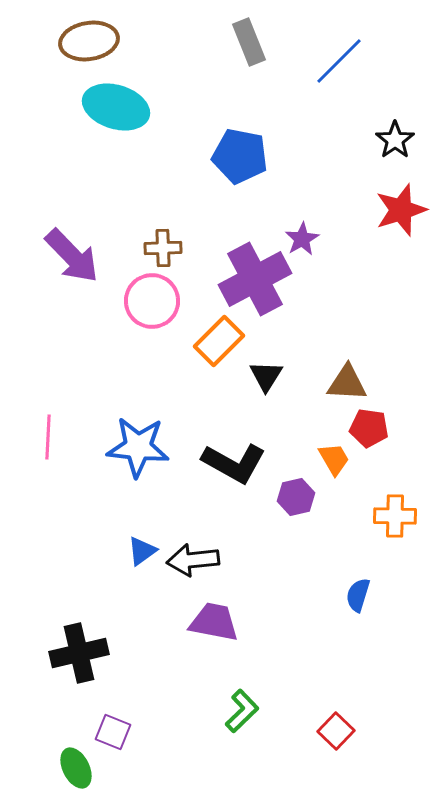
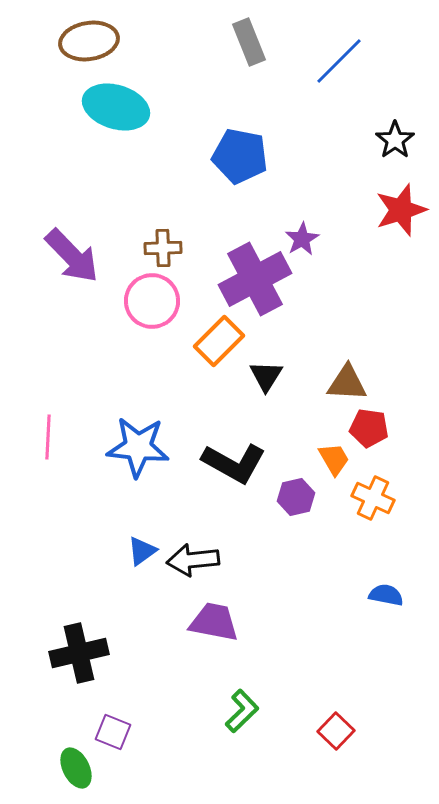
orange cross: moved 22 px left, 18 px up; rotated 24 degrees clockwise
blue semicircle: moved 28 px right; rotated 84 degrees clockwise
